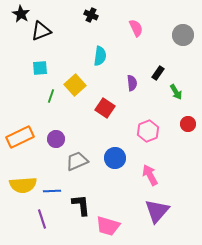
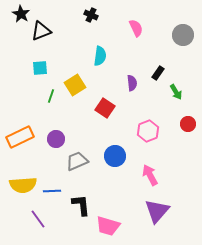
yellow square: rotated 10 degrees clockwise
blue circle: moved 2 px up
purple line: moved 4 px left; rotated 18 degrees counterclockwise
